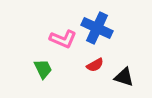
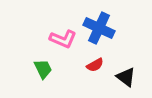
blue cross: moved 2 px right
black triangle: moved 2 px right; rotated 20 degrees clockwise
